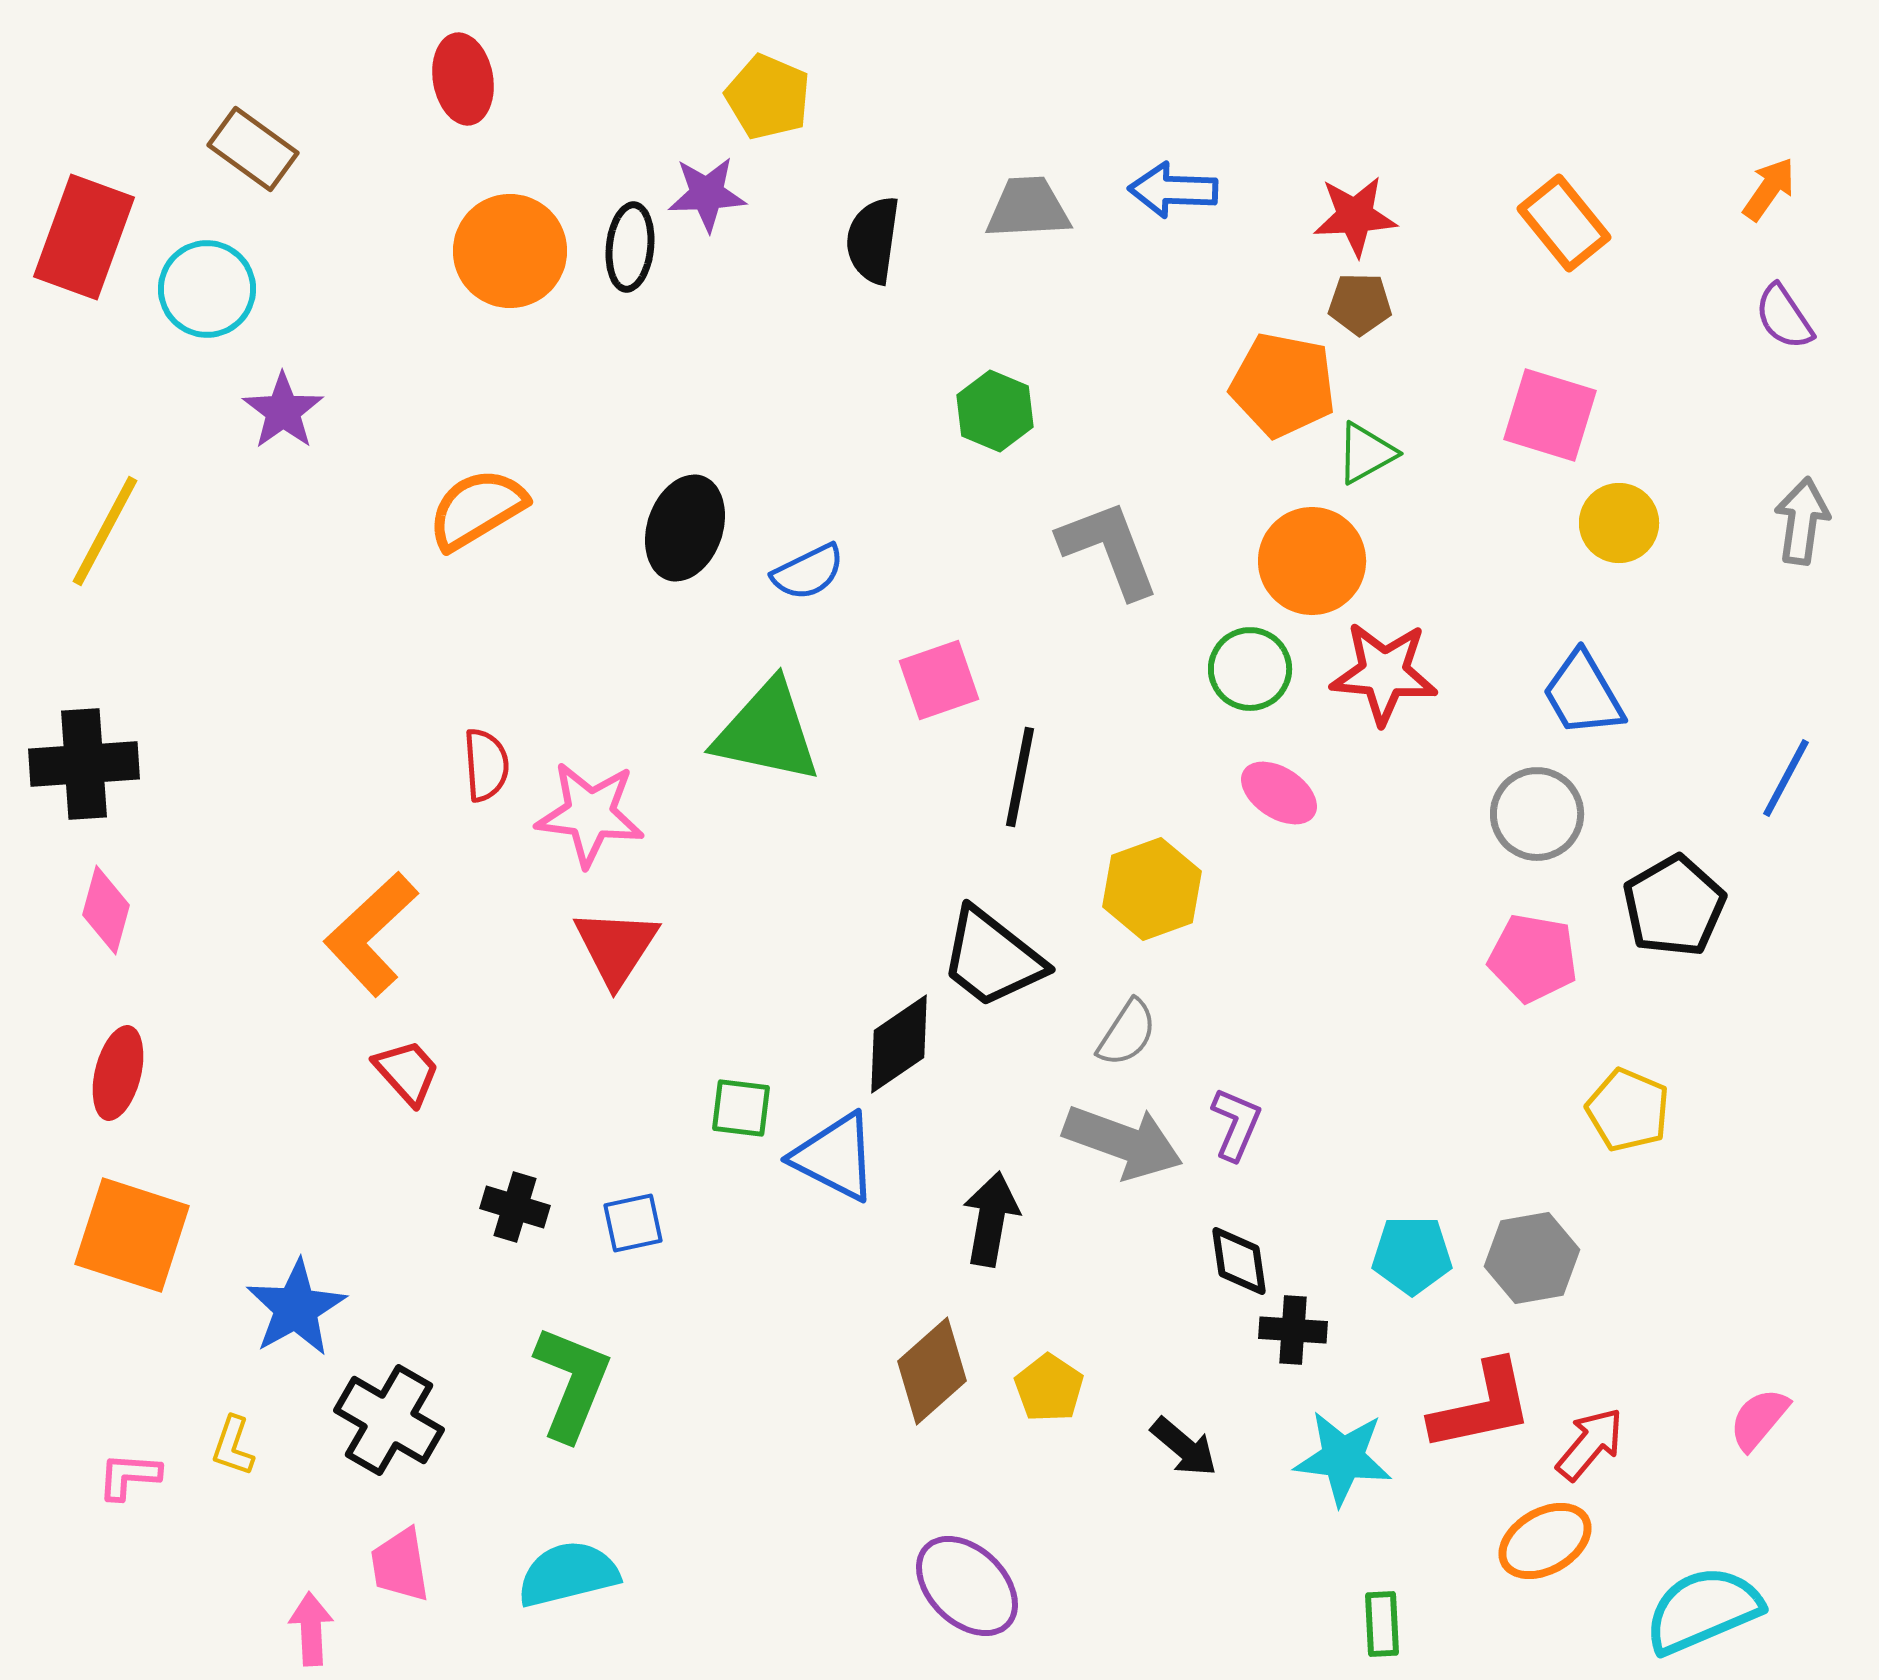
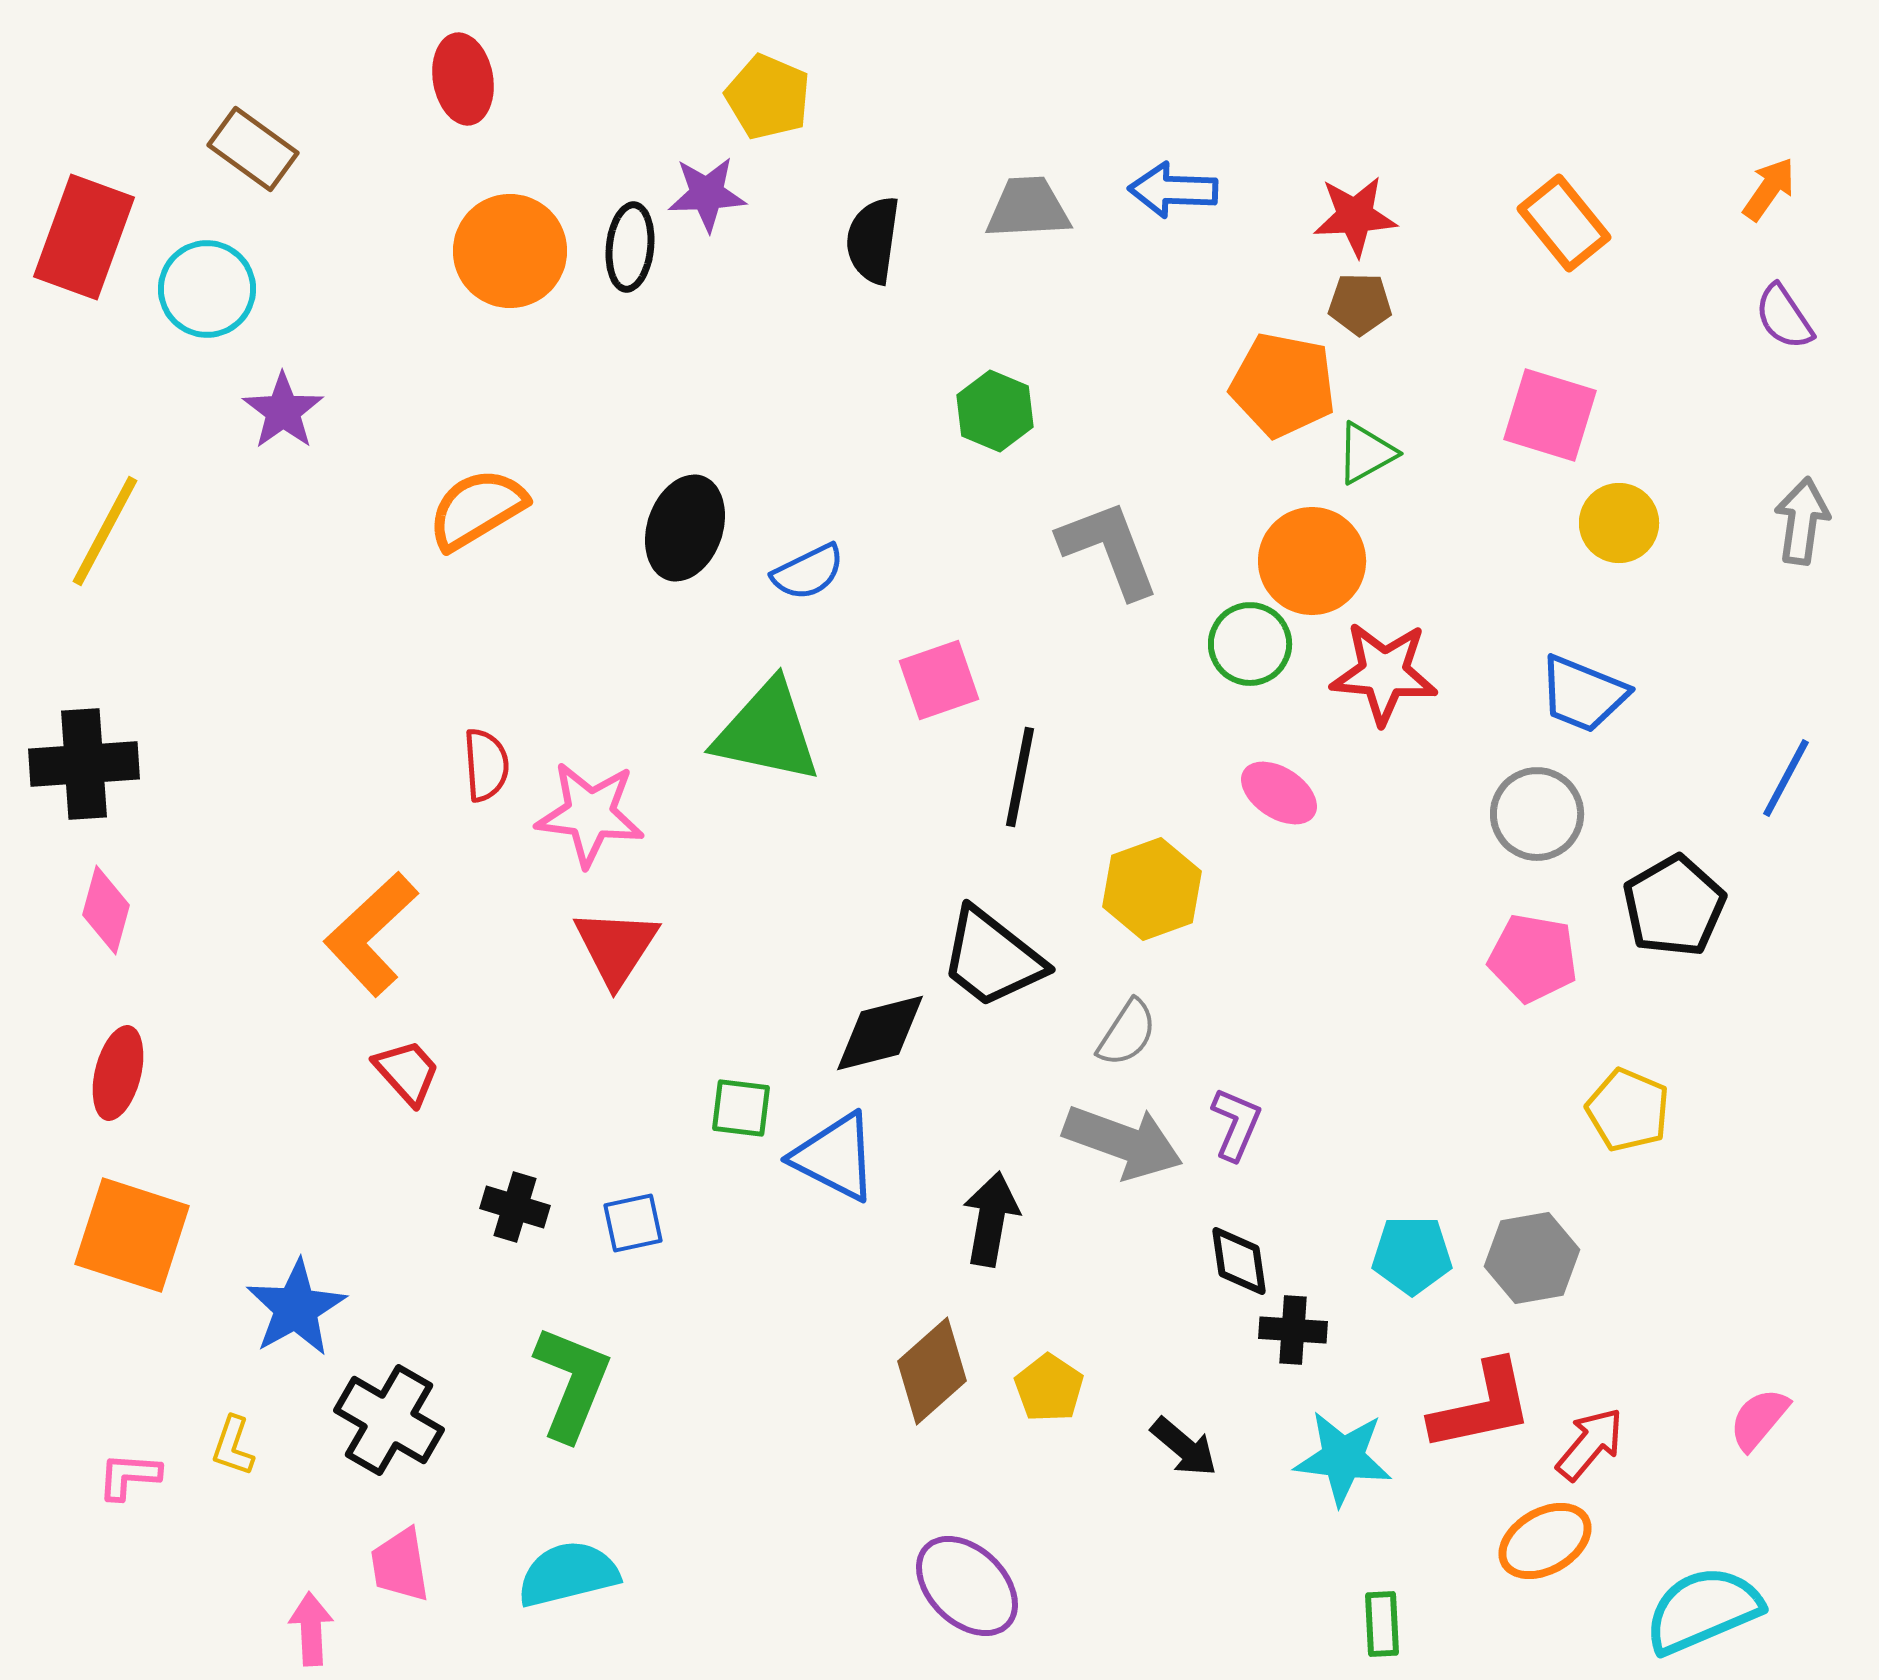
green circle at (1250, 669): moved 25 px up
blue trapezoid at (1583, 694): rotated 38 degrees counterclockwise
black diamond at (899, 1044): moved 19 px left, 11 px up; rotated 20 degrees clockwise
